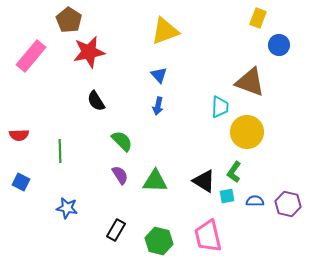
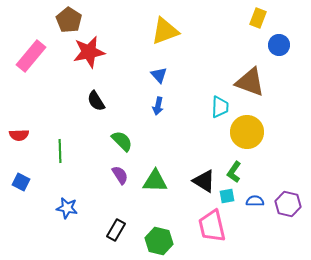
pink trapezoid: moved 4 px right, 10 px up
